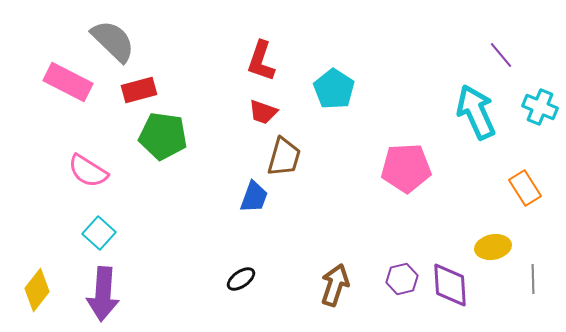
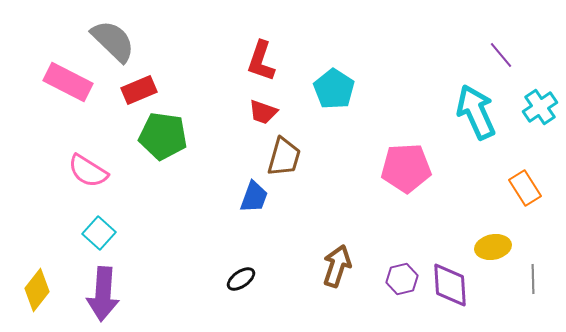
red rectangle: rotated 8 degrees counterclockwise
cyan cross: rotated 32 degrees clockwise
brown arrow: moved 2 px right, 19 px up
